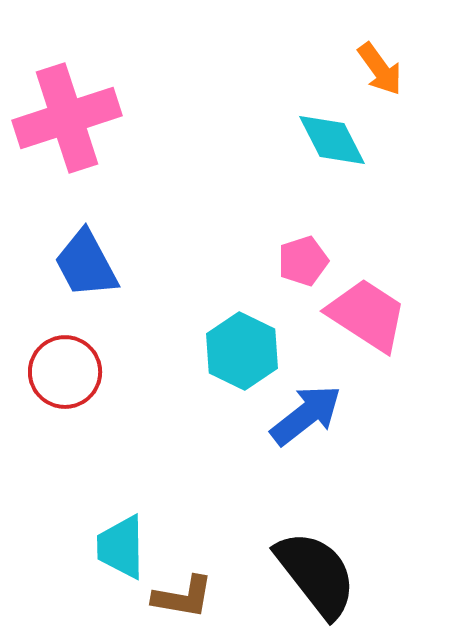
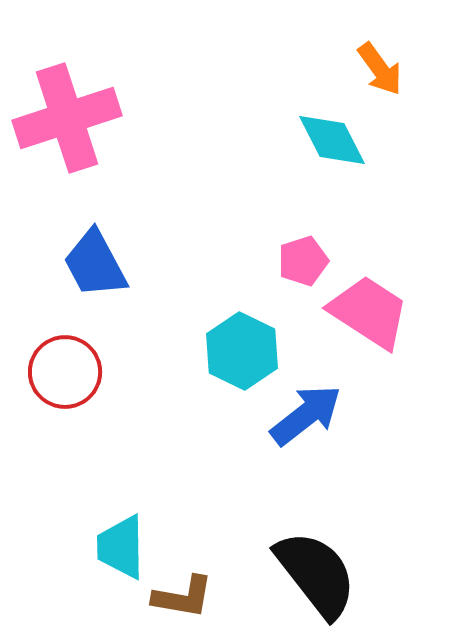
blue trapezoid: moved 9 px right
pink trapezoid: moved 2 px right, 3 px up
